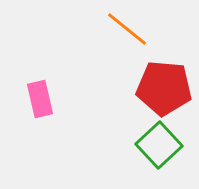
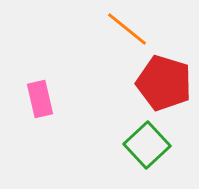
red pentagon: moved 5 px up; rotated 12 degrees clockwise
green square: moved 12 px left
